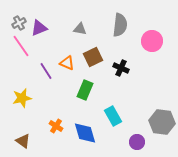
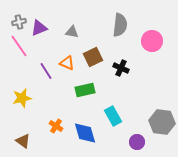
gray cross: moved 1 px up; rotated 16 degrees clockwise
gray triangle: moved 8 px left, 3 px down
pink line: moved 2 px left
green rectangle: rotated 54 degrees clockwise
